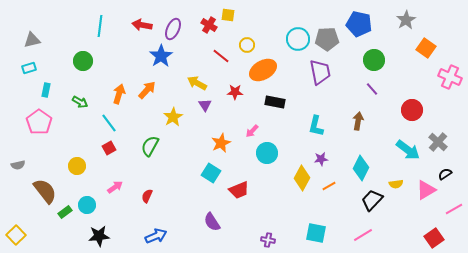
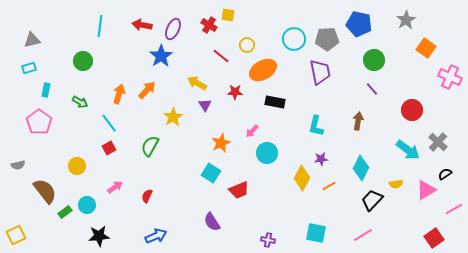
cyan circle at (298, 39): moved 4 px left
yellow square at (16, 235): rotated 18 degrees clockwise
